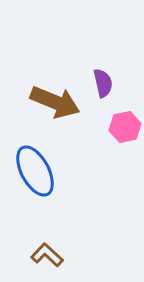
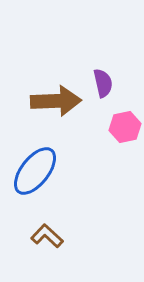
brown arrow: moved 1 px right, 1 px up; rotated 24 degrees counterclockwise
blue ellipse: rotated 66 degrees clockwise
brown L-shape: moved 19 px up
